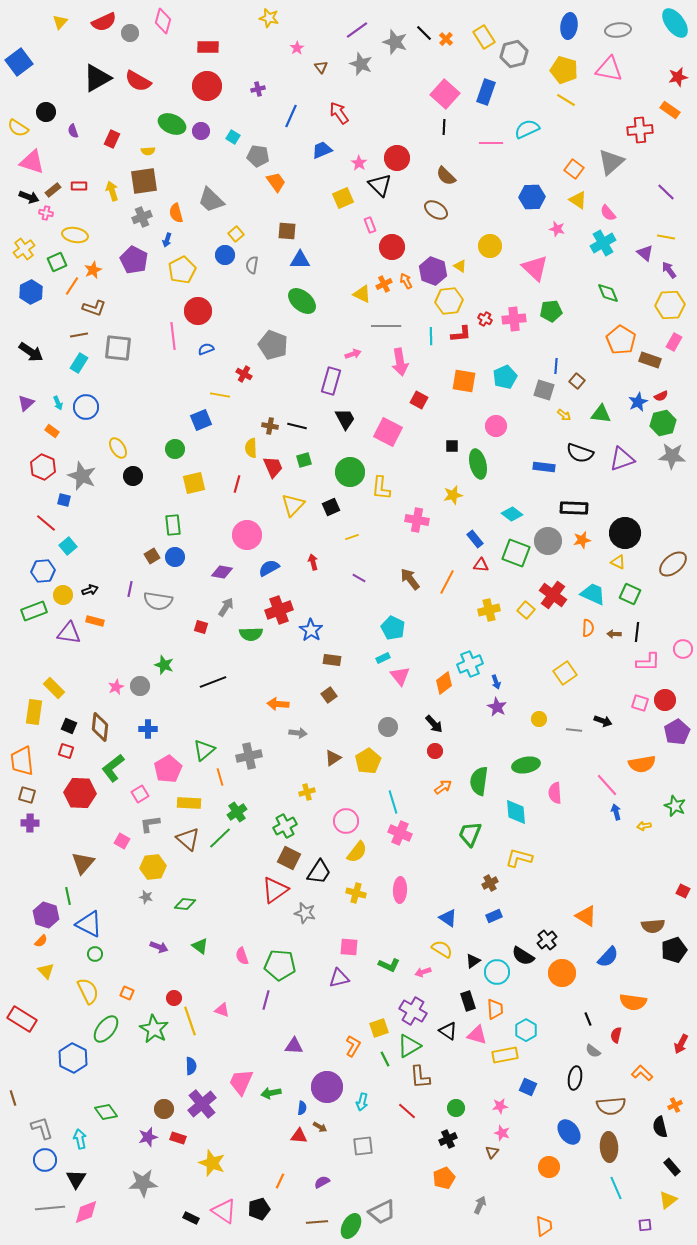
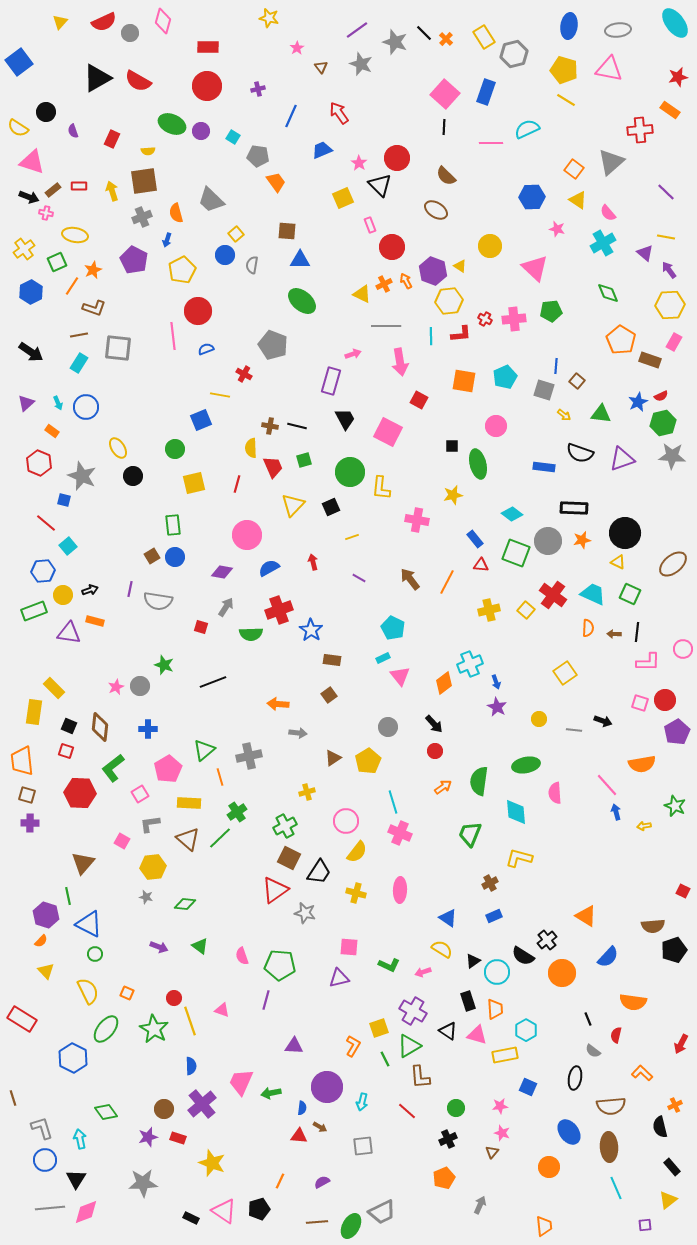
red hexagon at (43, 467): moved 4 px left, 4 px up
